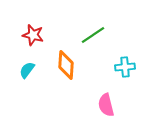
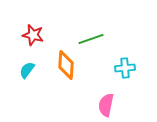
green line: moved 2 px left, 4 px down; rotated 15 degrees clockwise
cyan cross: moved 1 px down
pink semicircle: rotated 25 degrees clockwise
